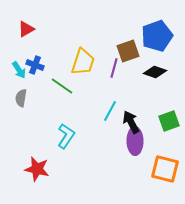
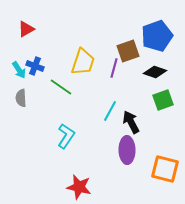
blue cross: moved 1 px down
green line: moved 1 px left, 1 px down
gray semicircle: rotated 12 degrees counterclockwise
green square: moved 6 px left, 21 px up
purple ellipse: moved 8 px left, 9 px down
red star: moved 42 px right, 18 px down
